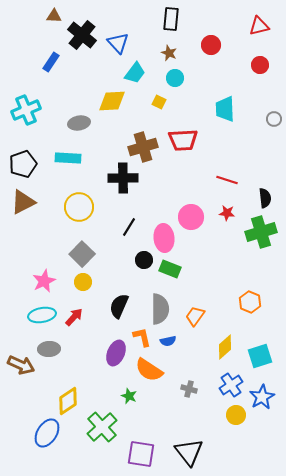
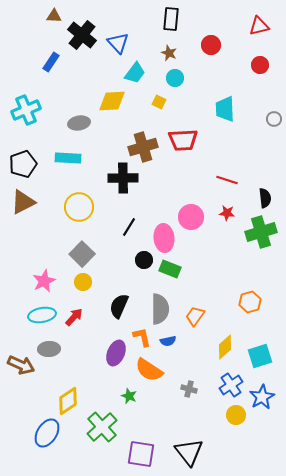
orange hexagon at (250, 302): rotated 20 degrees clockwise
